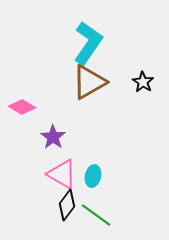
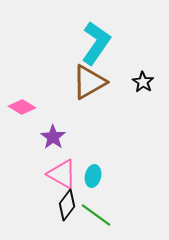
cyan L-shape: moved 8 px right
